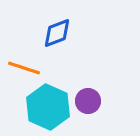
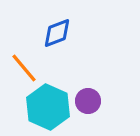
orange line: rotated 32 degrees clockwise
